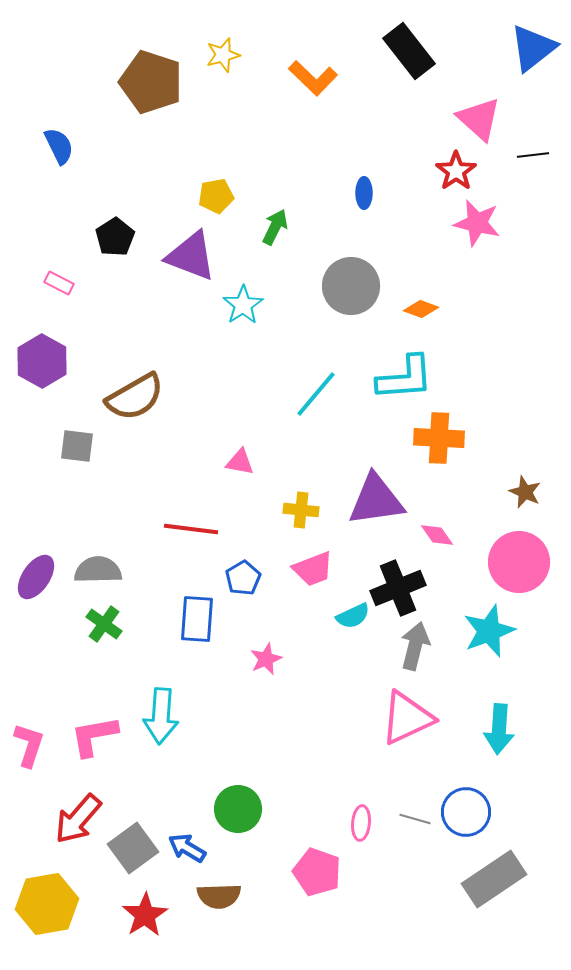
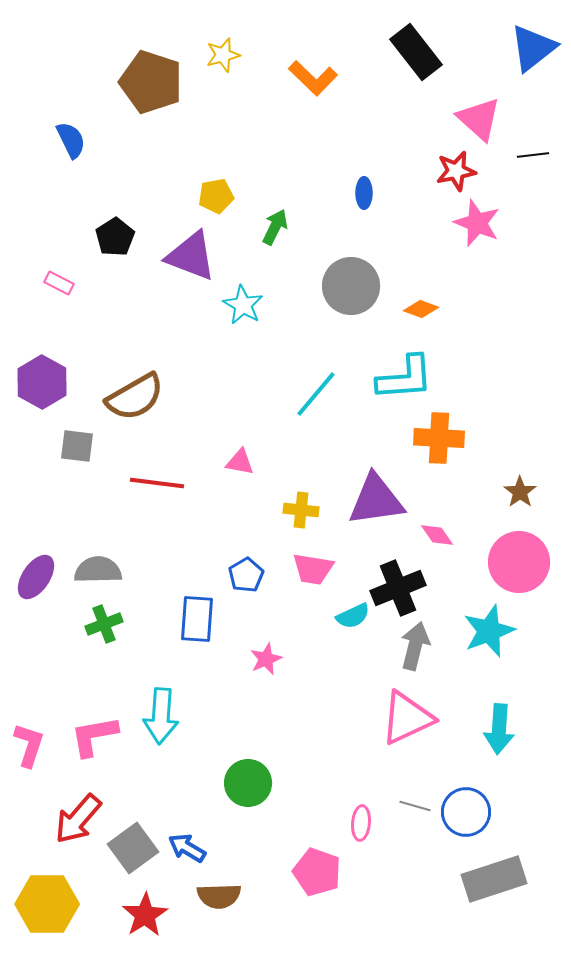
black rectangle at (409, 51): moved 7 px right, 1 px down
blue semicircle at (59, 146): moved 12 px right, 6 px up
red star at (456, 171): rotated 24 degrees clockwise
pink star at (477, 223): rotated 9 degrees clockwise
cyan star at (243, 305): rotated 9 degrees counterclockwise
purple hexagon at (42, 361): moved 21 px down
brown star at (525, 492): moved 5 px left; rotated 12 degrees clockwise
red line at (191, 529): moved 34 px left, 46 px up
pink trapezoid at (313, 569): rotated 30 degrees clockwise
blue pentagon at (243, 578): moved 3 px right, 3 px up
green cross at (104, 624): rotated 33 degrees clockwise
green circle at (238, 809): moved 10 px right, 26 px up
gray line at (415, 819): moved 13 px up
gray rectangle at (494, 879): rotated 16 degrees clockwise
yellow hexagon at (47, 904): rotated 10 degrees clockwise
